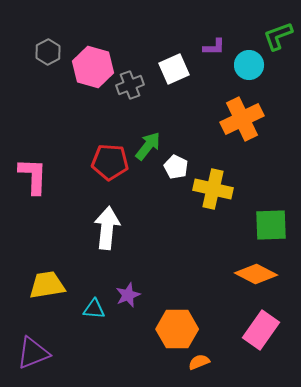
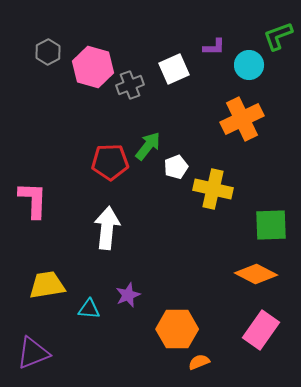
red pentagon: rotated 6 degrees counterclockwise
white pentagon: rotated 25 degrees clockwise
pink L-shape: moved 24 px down
cyan triangle: moved 5 px left
